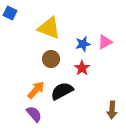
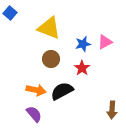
blue square: rotated 16 degrees clockwise
orange arrow: rotated 60 degrees clockwise
